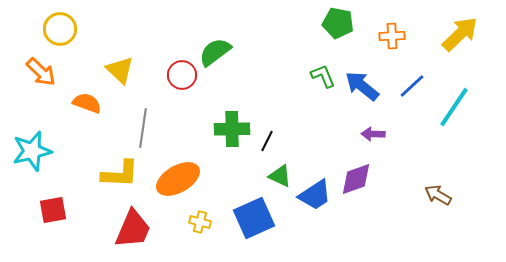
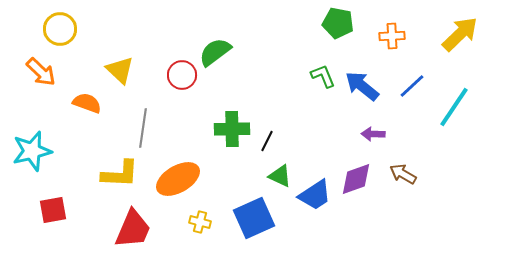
brown arrow: moved 35 px left, 21 px up
